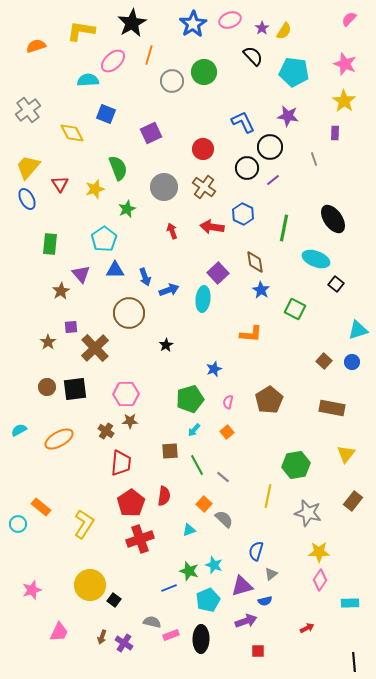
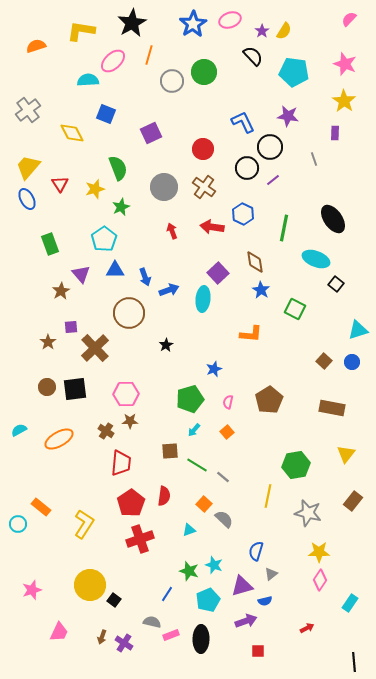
purple star at (262, 28): moved 3 px down
green star at (127, 209): moved 6 px left, 2 px up
green rectangle at (50, 244): rotated 25 degrees counterclockwise
green line at (197, 465): rotated 30 degrees counterclockwise
blue line at (169, 588): moved 2 px left, 6 px down; rotated 35 degrees counterclockwise
cyan rectangle at (350, 603): rotated 54 degrees counterclockwise
